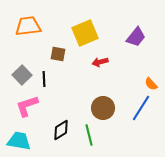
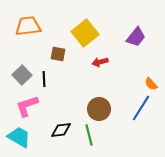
yellow square: rotated 16 degrees counterclockwise
brown circle: moved 4 px left, 1 px down
black diamond: rotated 25 degrees clockwise
cyan trapezoid: moved 4 px up; rotated 20 degrees clockwise
